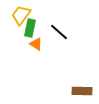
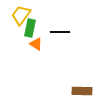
black line: moved 1 px right; rotated 42 degrees counterclockwise
